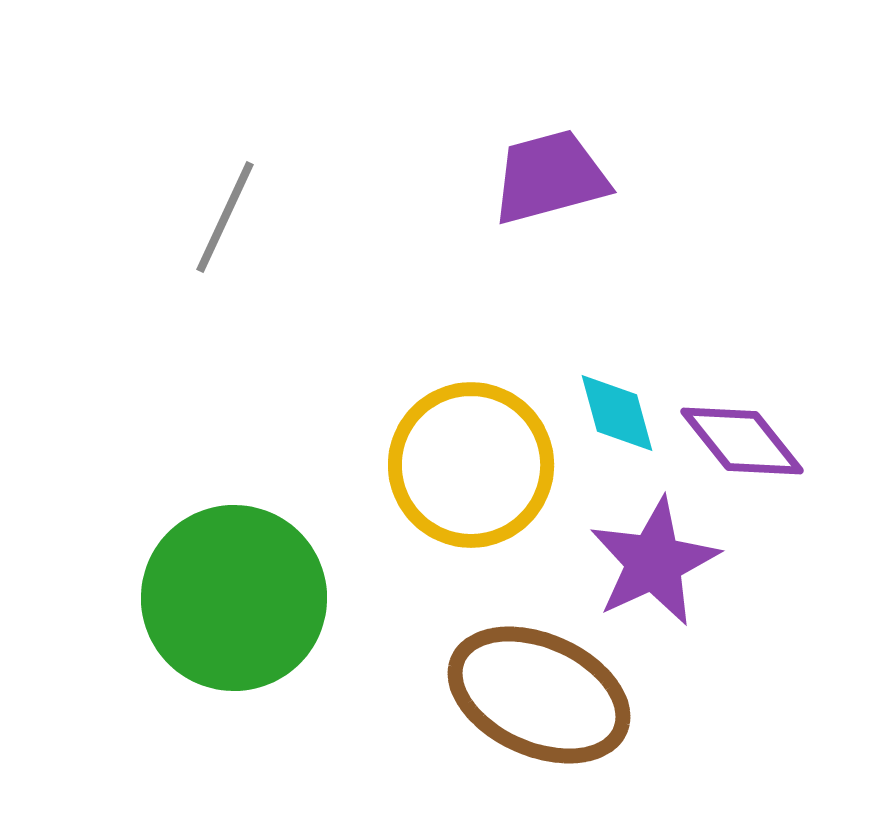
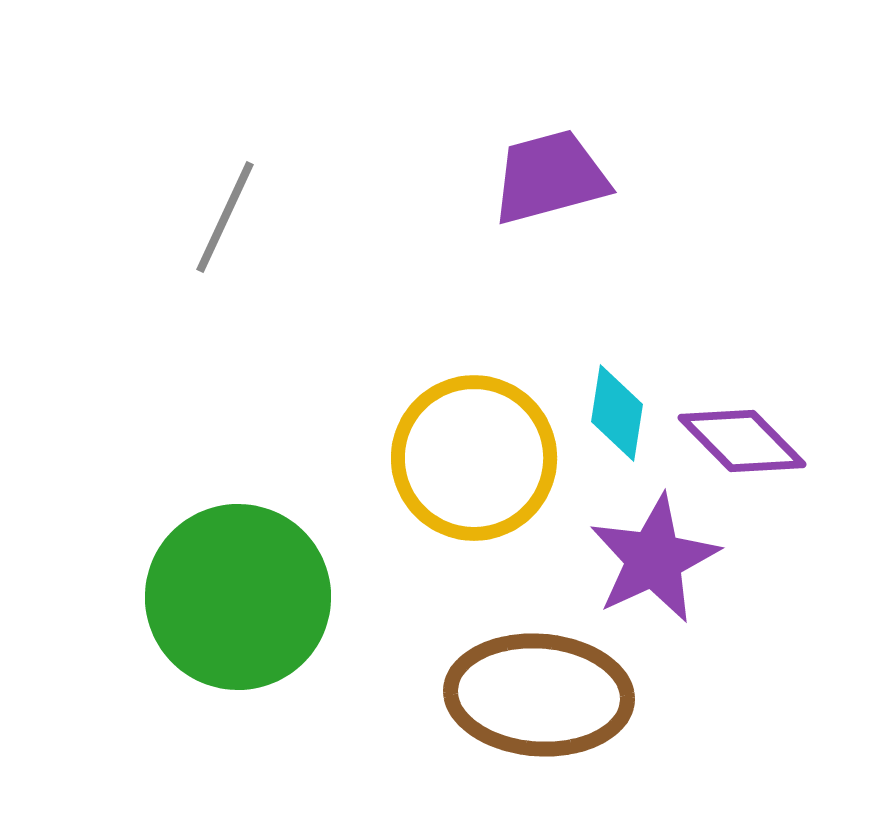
cyan diamond: rotated 24 degrees clockwise
purple diamond: rotated 6 degrees counterclockwise
yellow circle: moved 3 px right, 7 px up
purple star: moved 3 px up
green circle: moved 4 px right, 1 px up
brown ellipse: rotated 20 degrees counterclockwise
